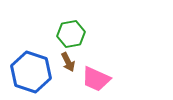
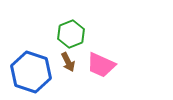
green hexagon: rotated 12 degrees counterclockwise
pink trapezoid: moved 5 px right, 14 px up
